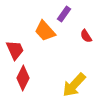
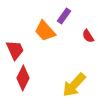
purple rectangle: moved 2 px down
red semicircle: moved 2 px right
